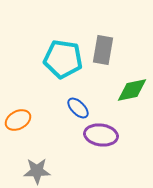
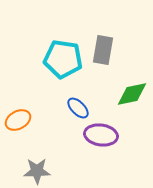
green diamond: moved 4 px down
